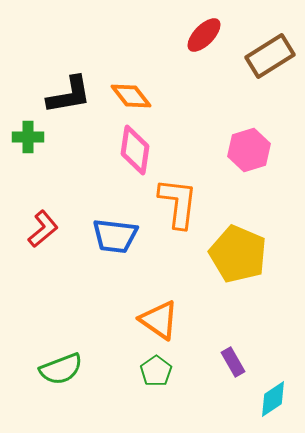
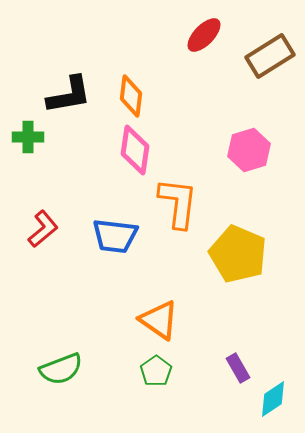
orange diamond: rotated 45 degrees clockwise
purple rectangle: moved 5 px right, 6 px down
